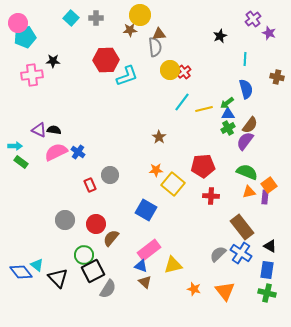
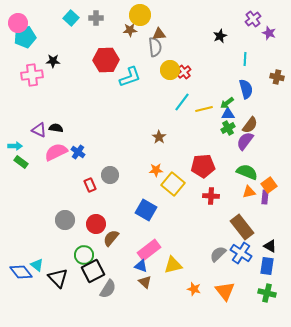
cyan L-shape at (127, 76): moved 3 px right, 1 px down
black semicircle at (54, 130): moved 2 px right, 2 px up
blue rectangle at (267, 270): moved 4 px up
